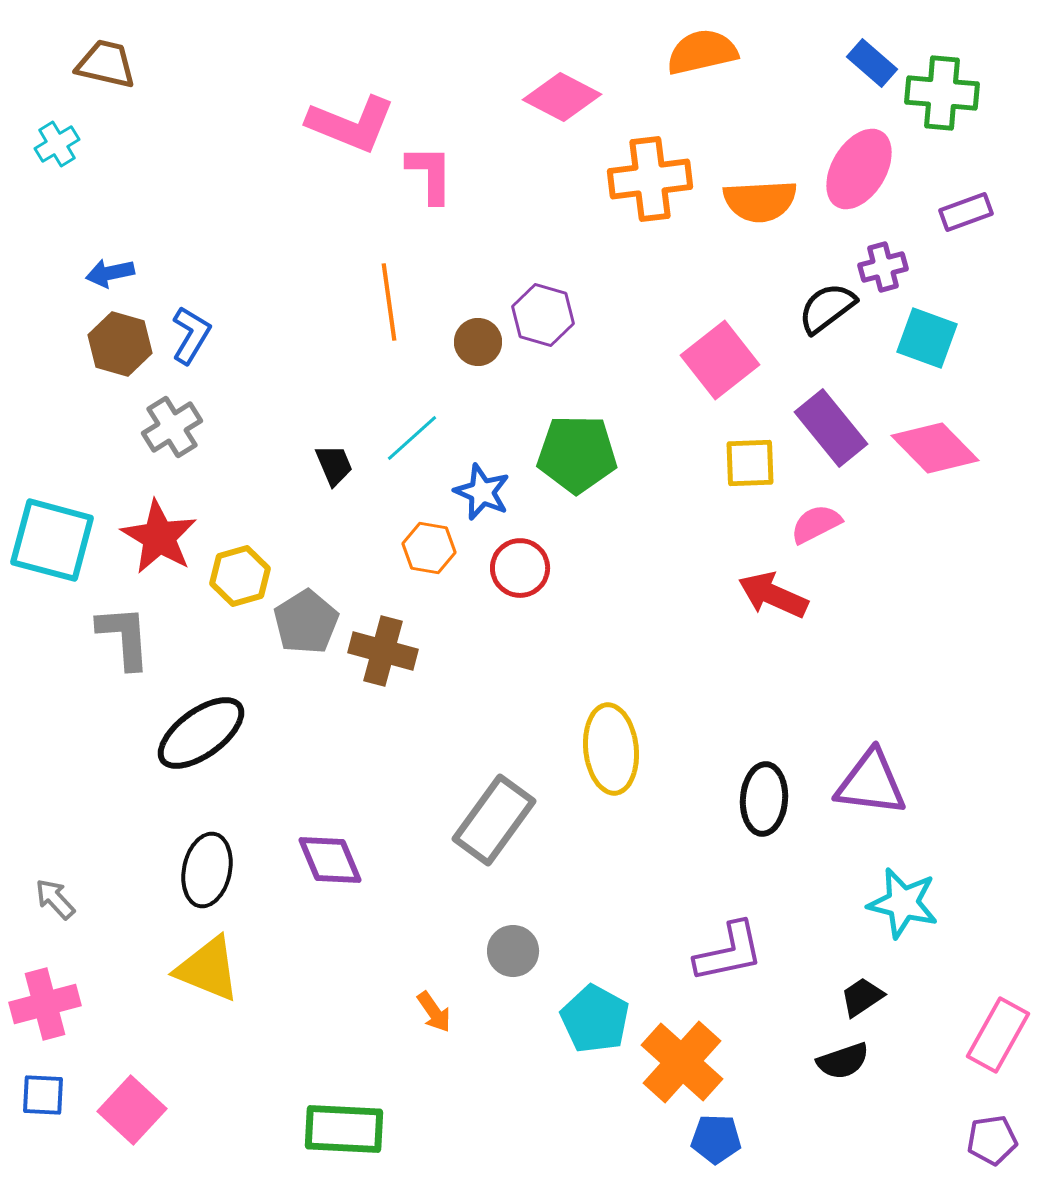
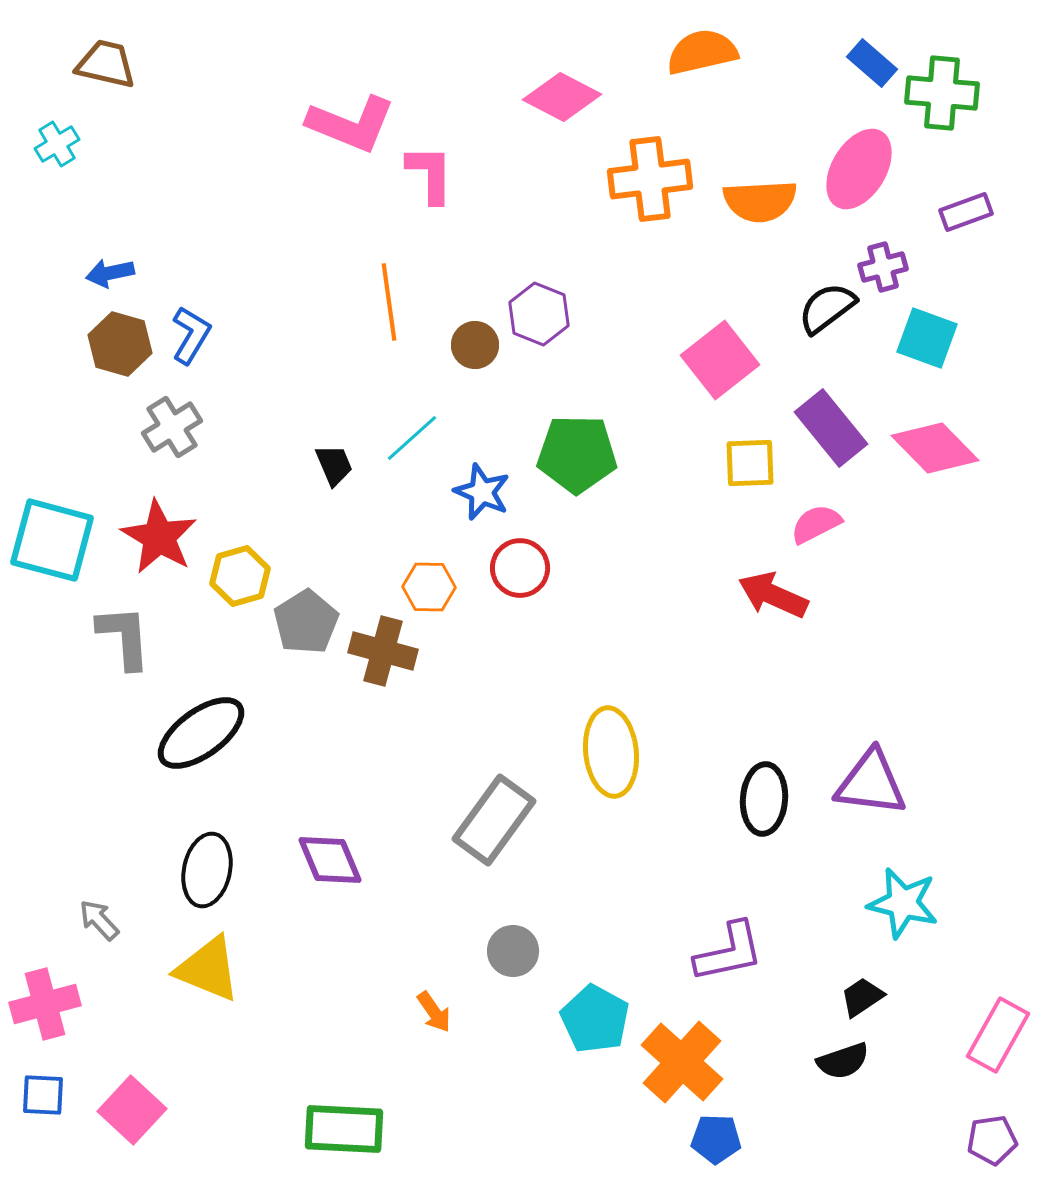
purple hexagon at (543, 315): moved 4 px left, 1 px up; rotated 6 degrees clockwise
brown circle at (478, 342): moved 3 px left, 3 px down
orange hexagon at (429, 548): moved 39 px down; rotated 9 degrees counterclockwise
yellow ellipse at (611, 749): moved 3 px down
gray arrow at (55, 899): moved 44 px right, 21 px down
